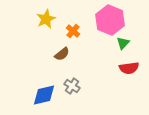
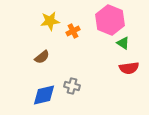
yellow star: moved 4 px right, 2 px down; rotated 18 degrees clockwise
orange cross: rotated 24 degrees clockwise
green triangle: rotated 40 degrees counterclockwise
brown semicircle: moved 20 px left, 3 px down
gray cross: rotated 21 degrees counterclockwise
